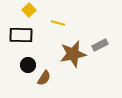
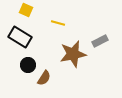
yellow square: moved 3 px left; rotated 24 degrees counterclockwise
black rectangle: moved 1 px left, 2 px down; rotated 30 degrees clockwise
gray rectangle: moved 4 px up
